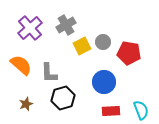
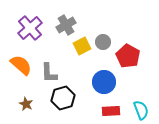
red pentagon: moved 1 px left, 3 px down; rotated 20 degrees clockwise
brown star: rotated 24 degrees counterclockwise
